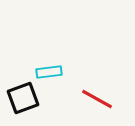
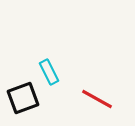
cyan rectangle: rotated 70 degrees clockwise
